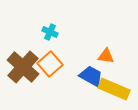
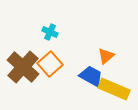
orange triangle: rotated 48 degrees counterclockwise
